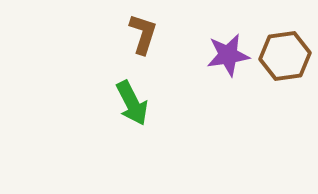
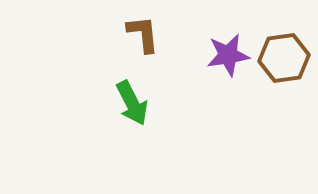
brown L-shape: rotated 24 degrees counterclockwise
brown hexagon: moved 1 px left, 2 px down
